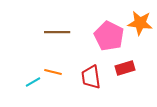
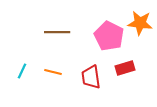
cyan line: moved 11 px left, 11 px up; rotated 35 degrees counterclockwise
